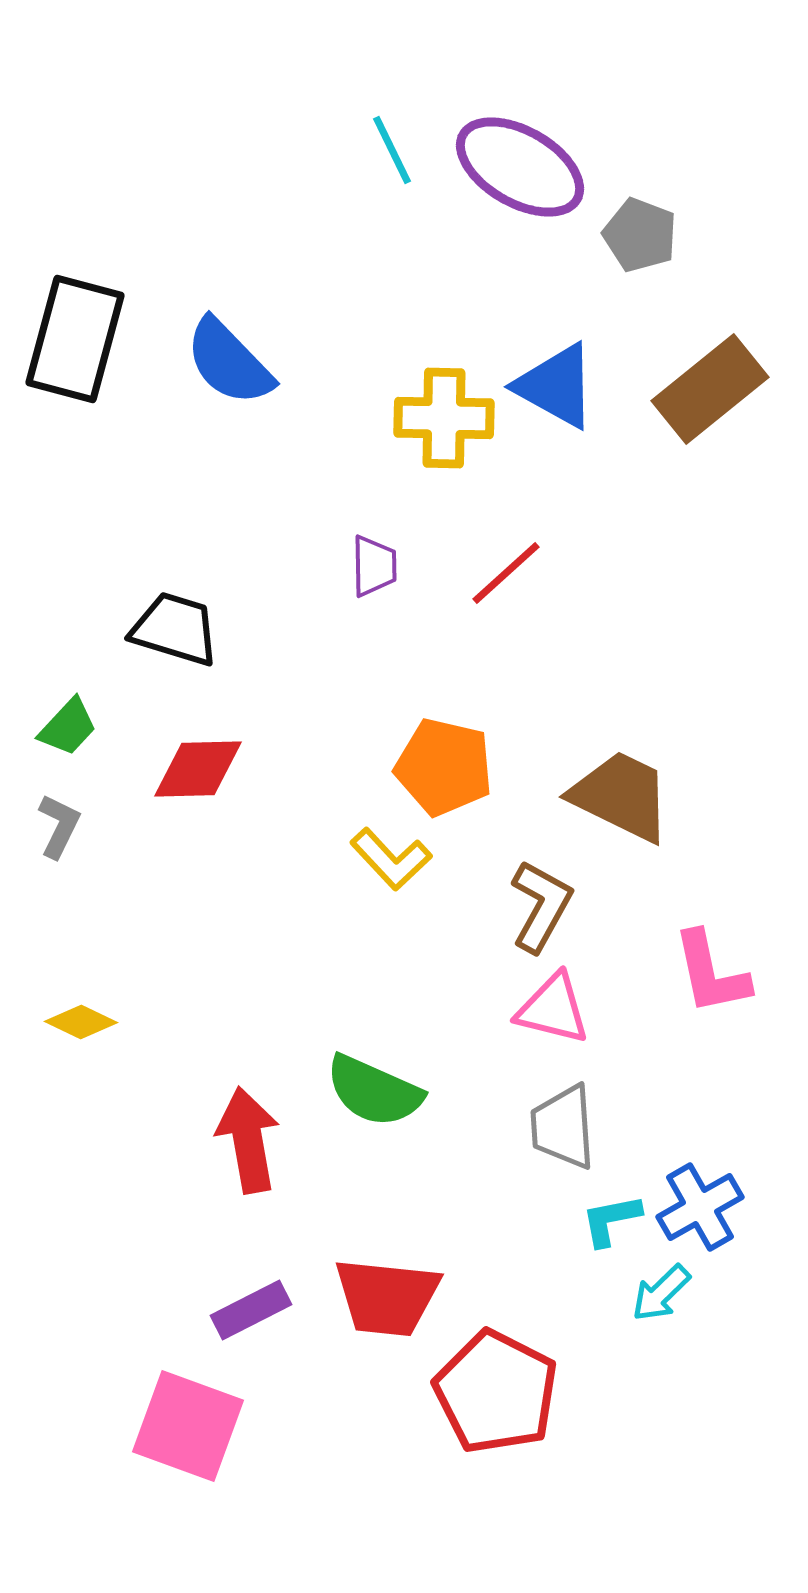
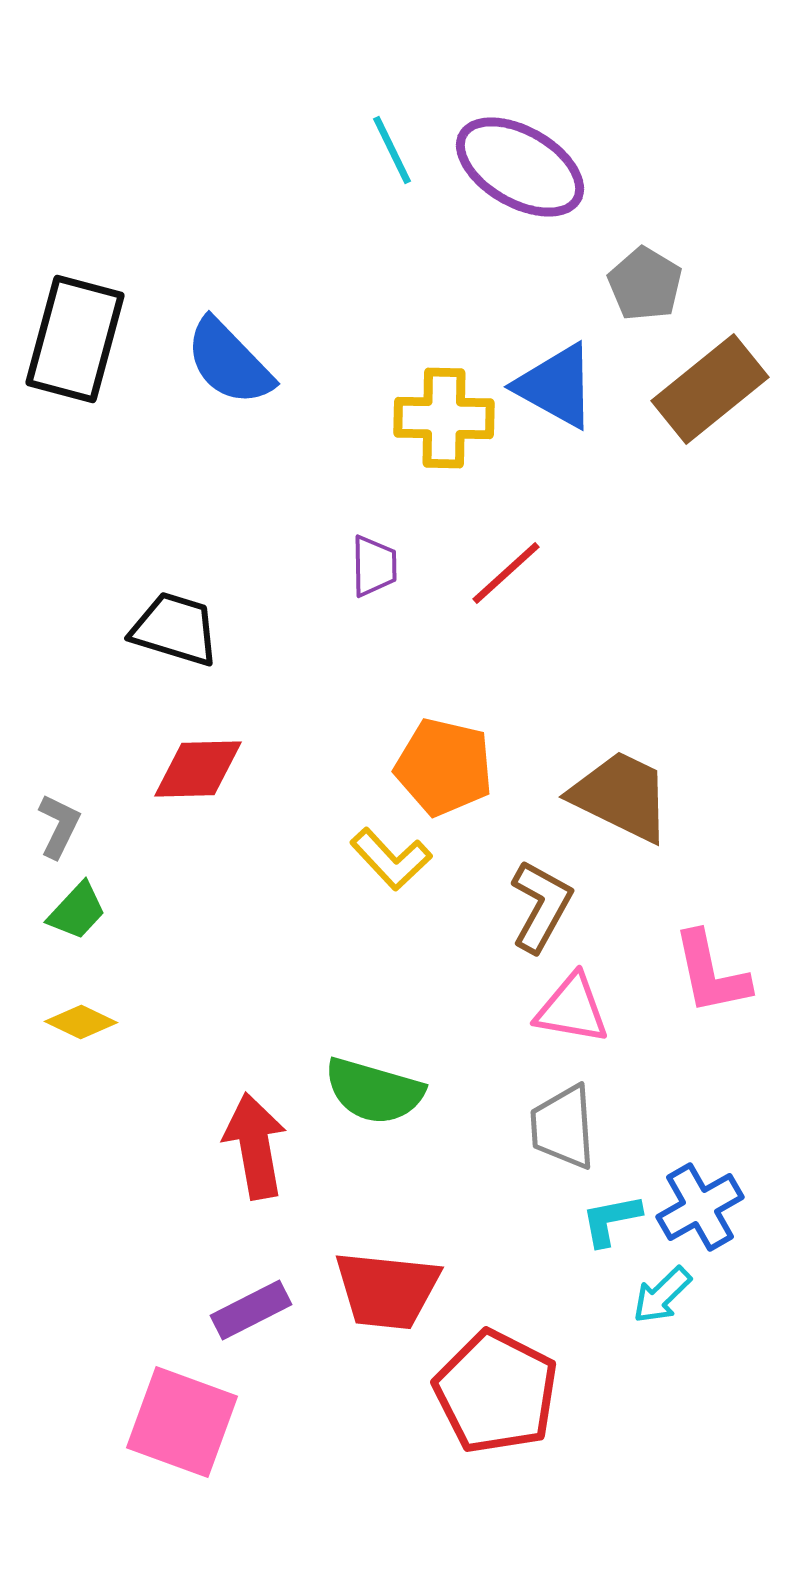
gray pentagon: moved 5 px right, 49 px down; rotated 10 degrees clockwise
green trapezoid: moved 9 px right, 184 px down
pink triangle: moved 19 px right; rotated 4 degrees counterclockwise
green semicircle: rotated 8 degrees counterclockwise
red arrow: moved 7 px right, 6 px down
cyan arrow: moved 1 px right, 2 px down
red trapezoid: moved 7 px up
pink square: moved 6 px left, 4 px up
